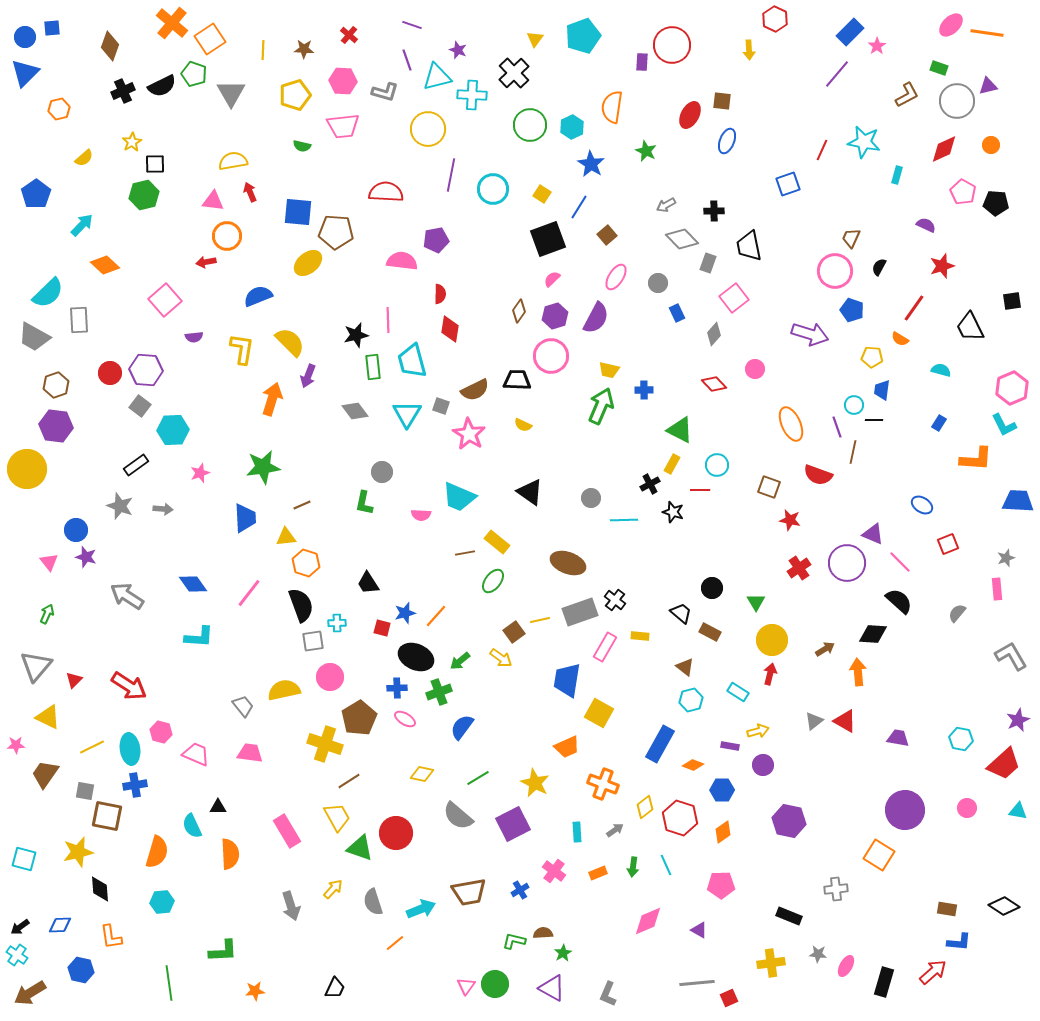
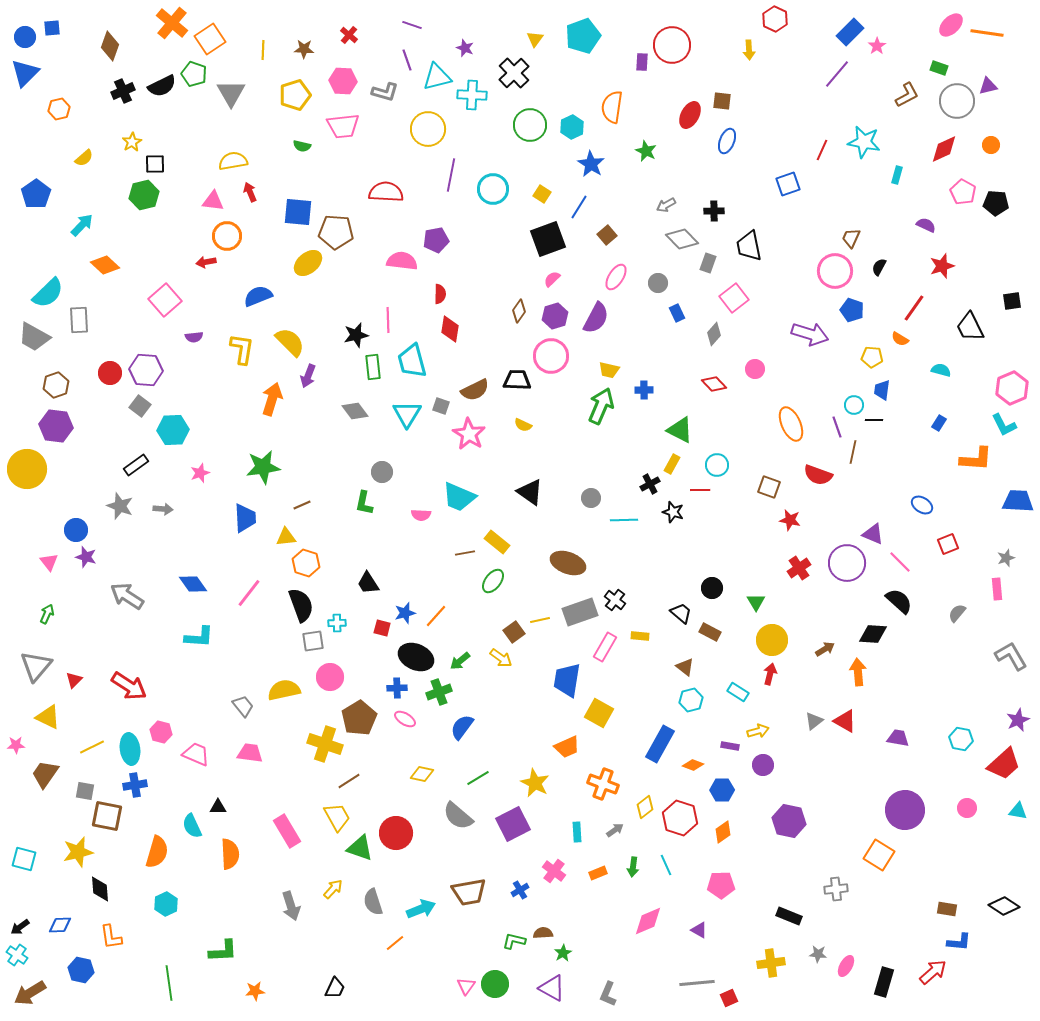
purple star at (458, 50): moved 7 px right, 2 px up
cyan hexagon at (162, 902): moved 4 px right, 2 px down; rotated 20 degrees counterclockwise
